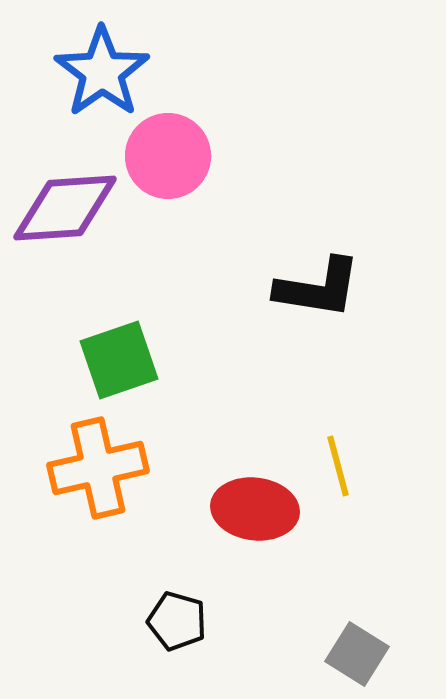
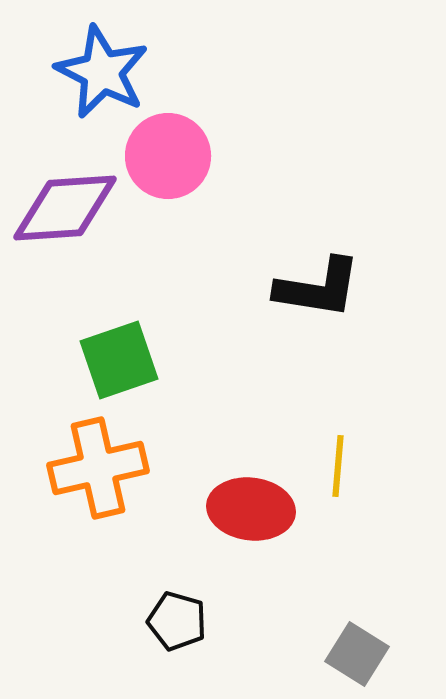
blue star: rotated 10 degrees counterclockwise
yellow line: rotated 20 degrees clockwise
red ellipse: moved 4 px left
